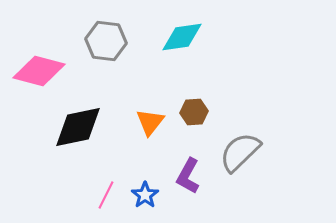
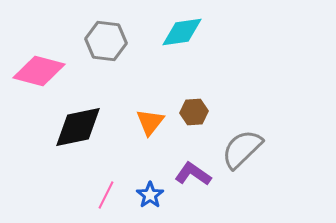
cyan diamond: moved 5 px up
gray semicircle: moved 2 px right, 3 px up
purple L-shape: moved 5 px right, 2 px up; rotated 96 degrees clockwise
blue star: moved 5 px right
